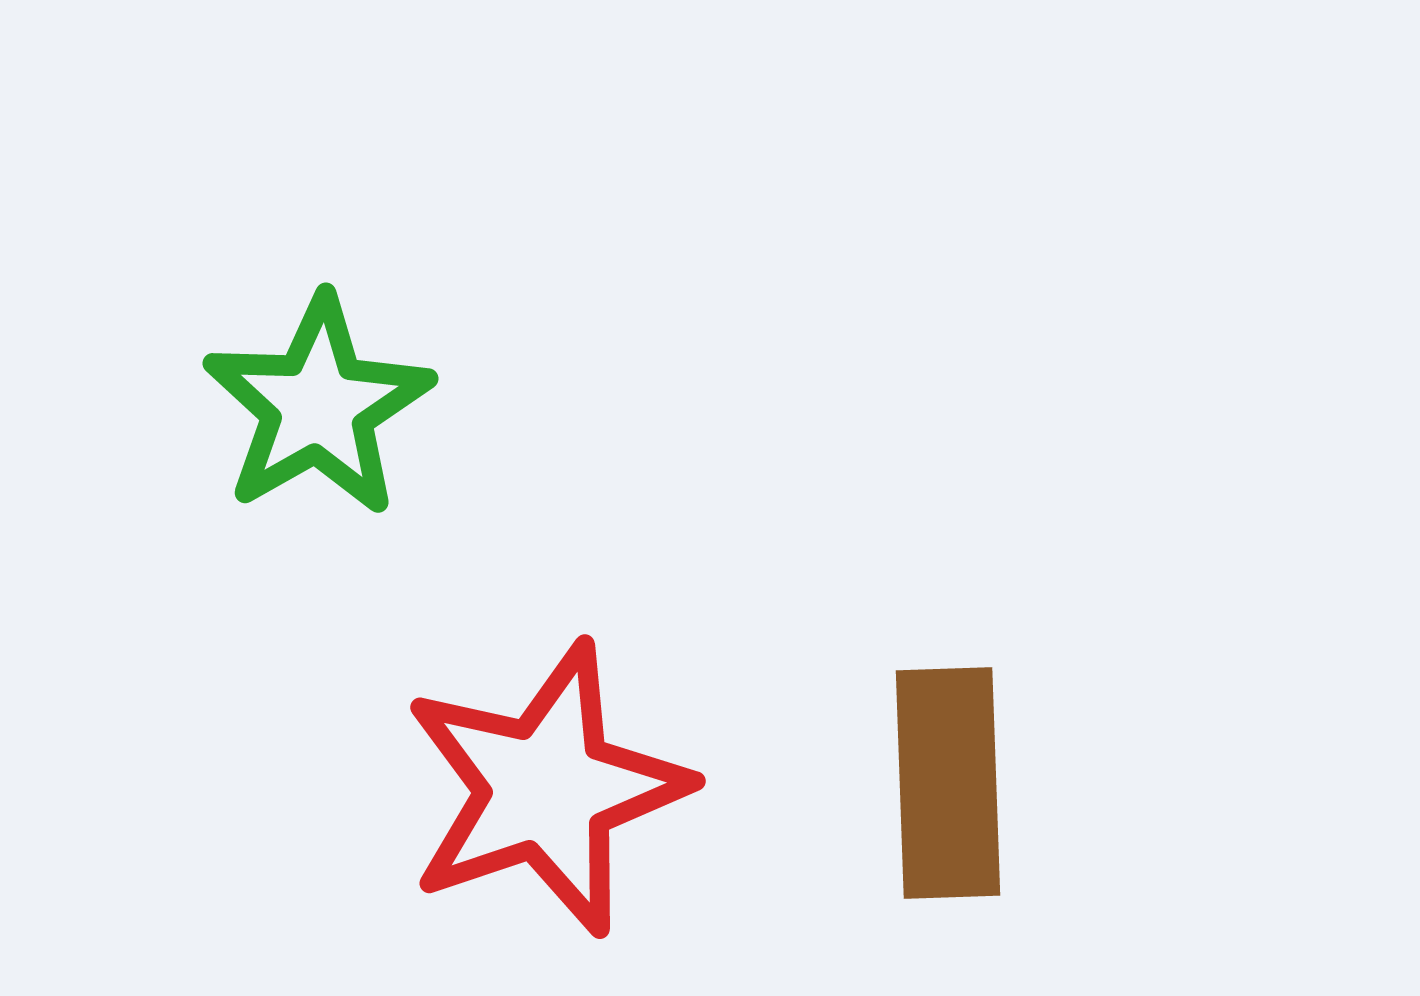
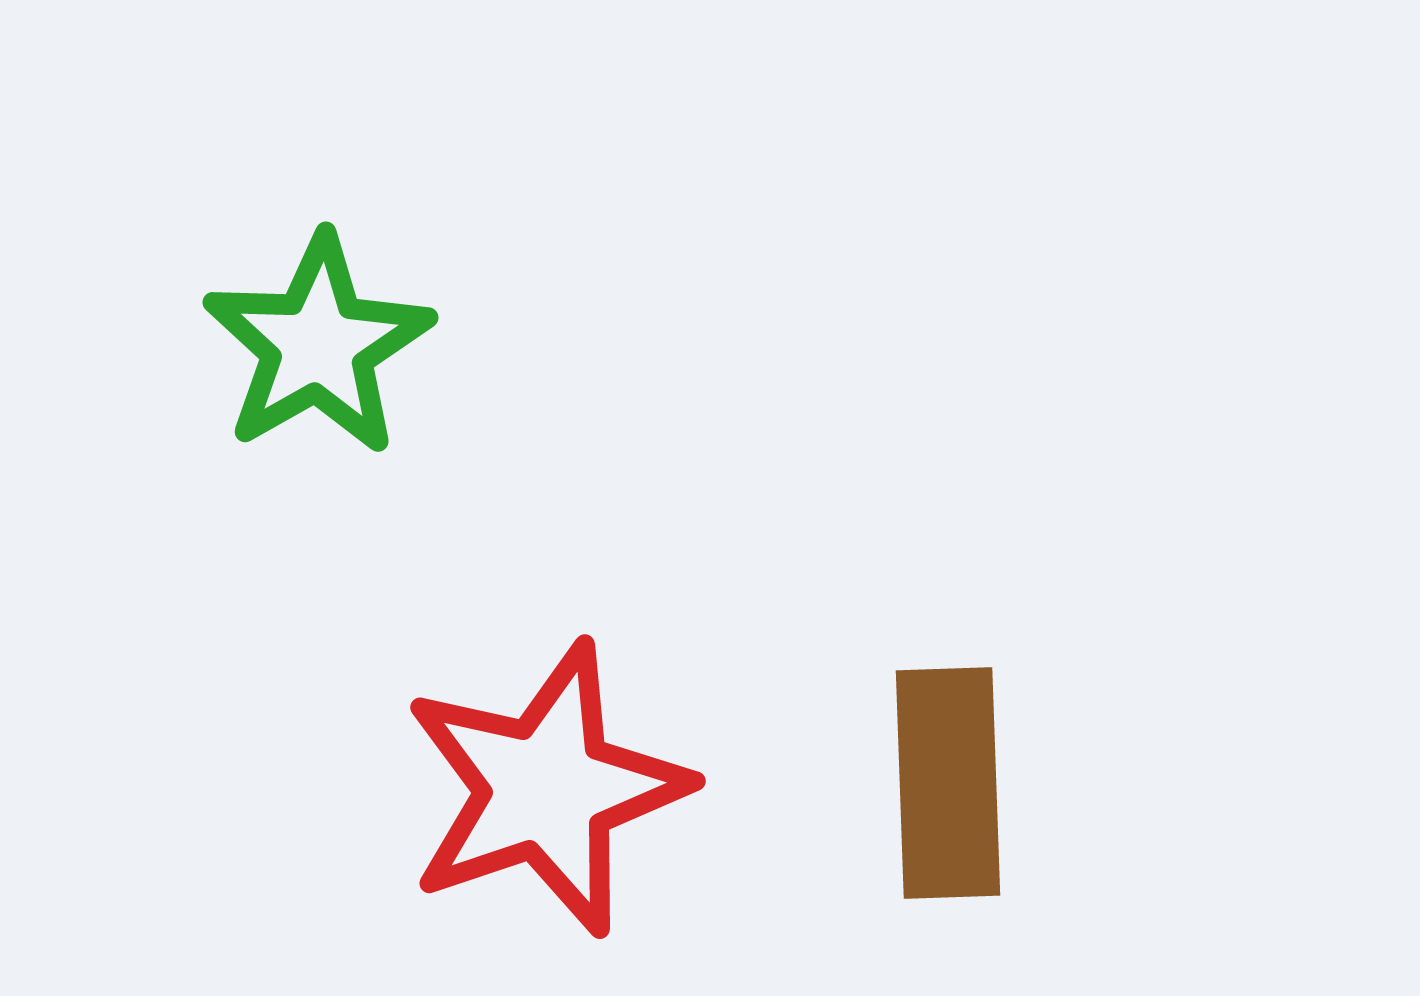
green star: moved 61 px up
